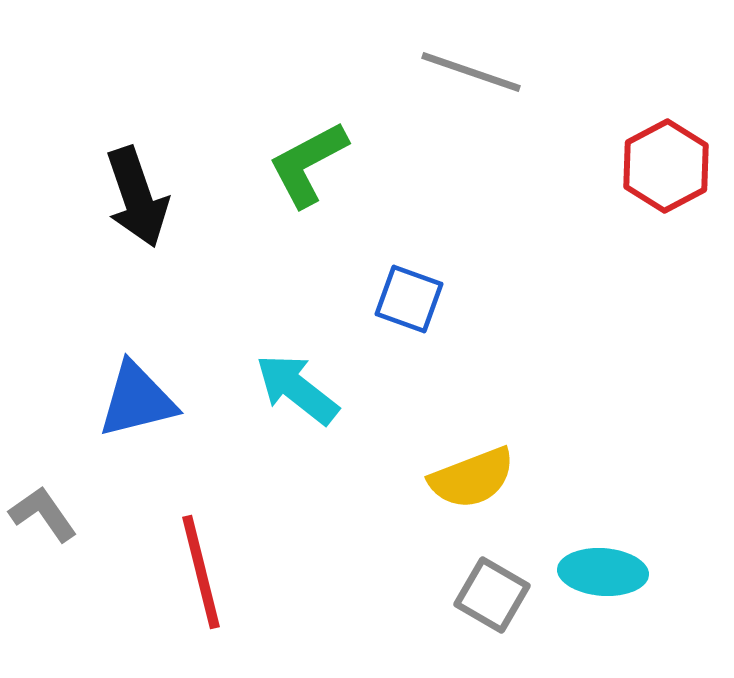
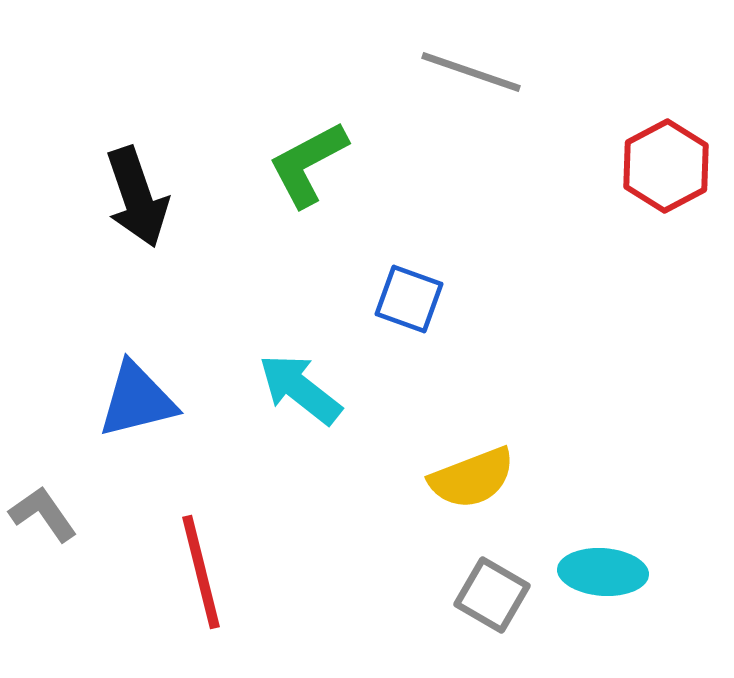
cyan arrow: moved 3 px right
